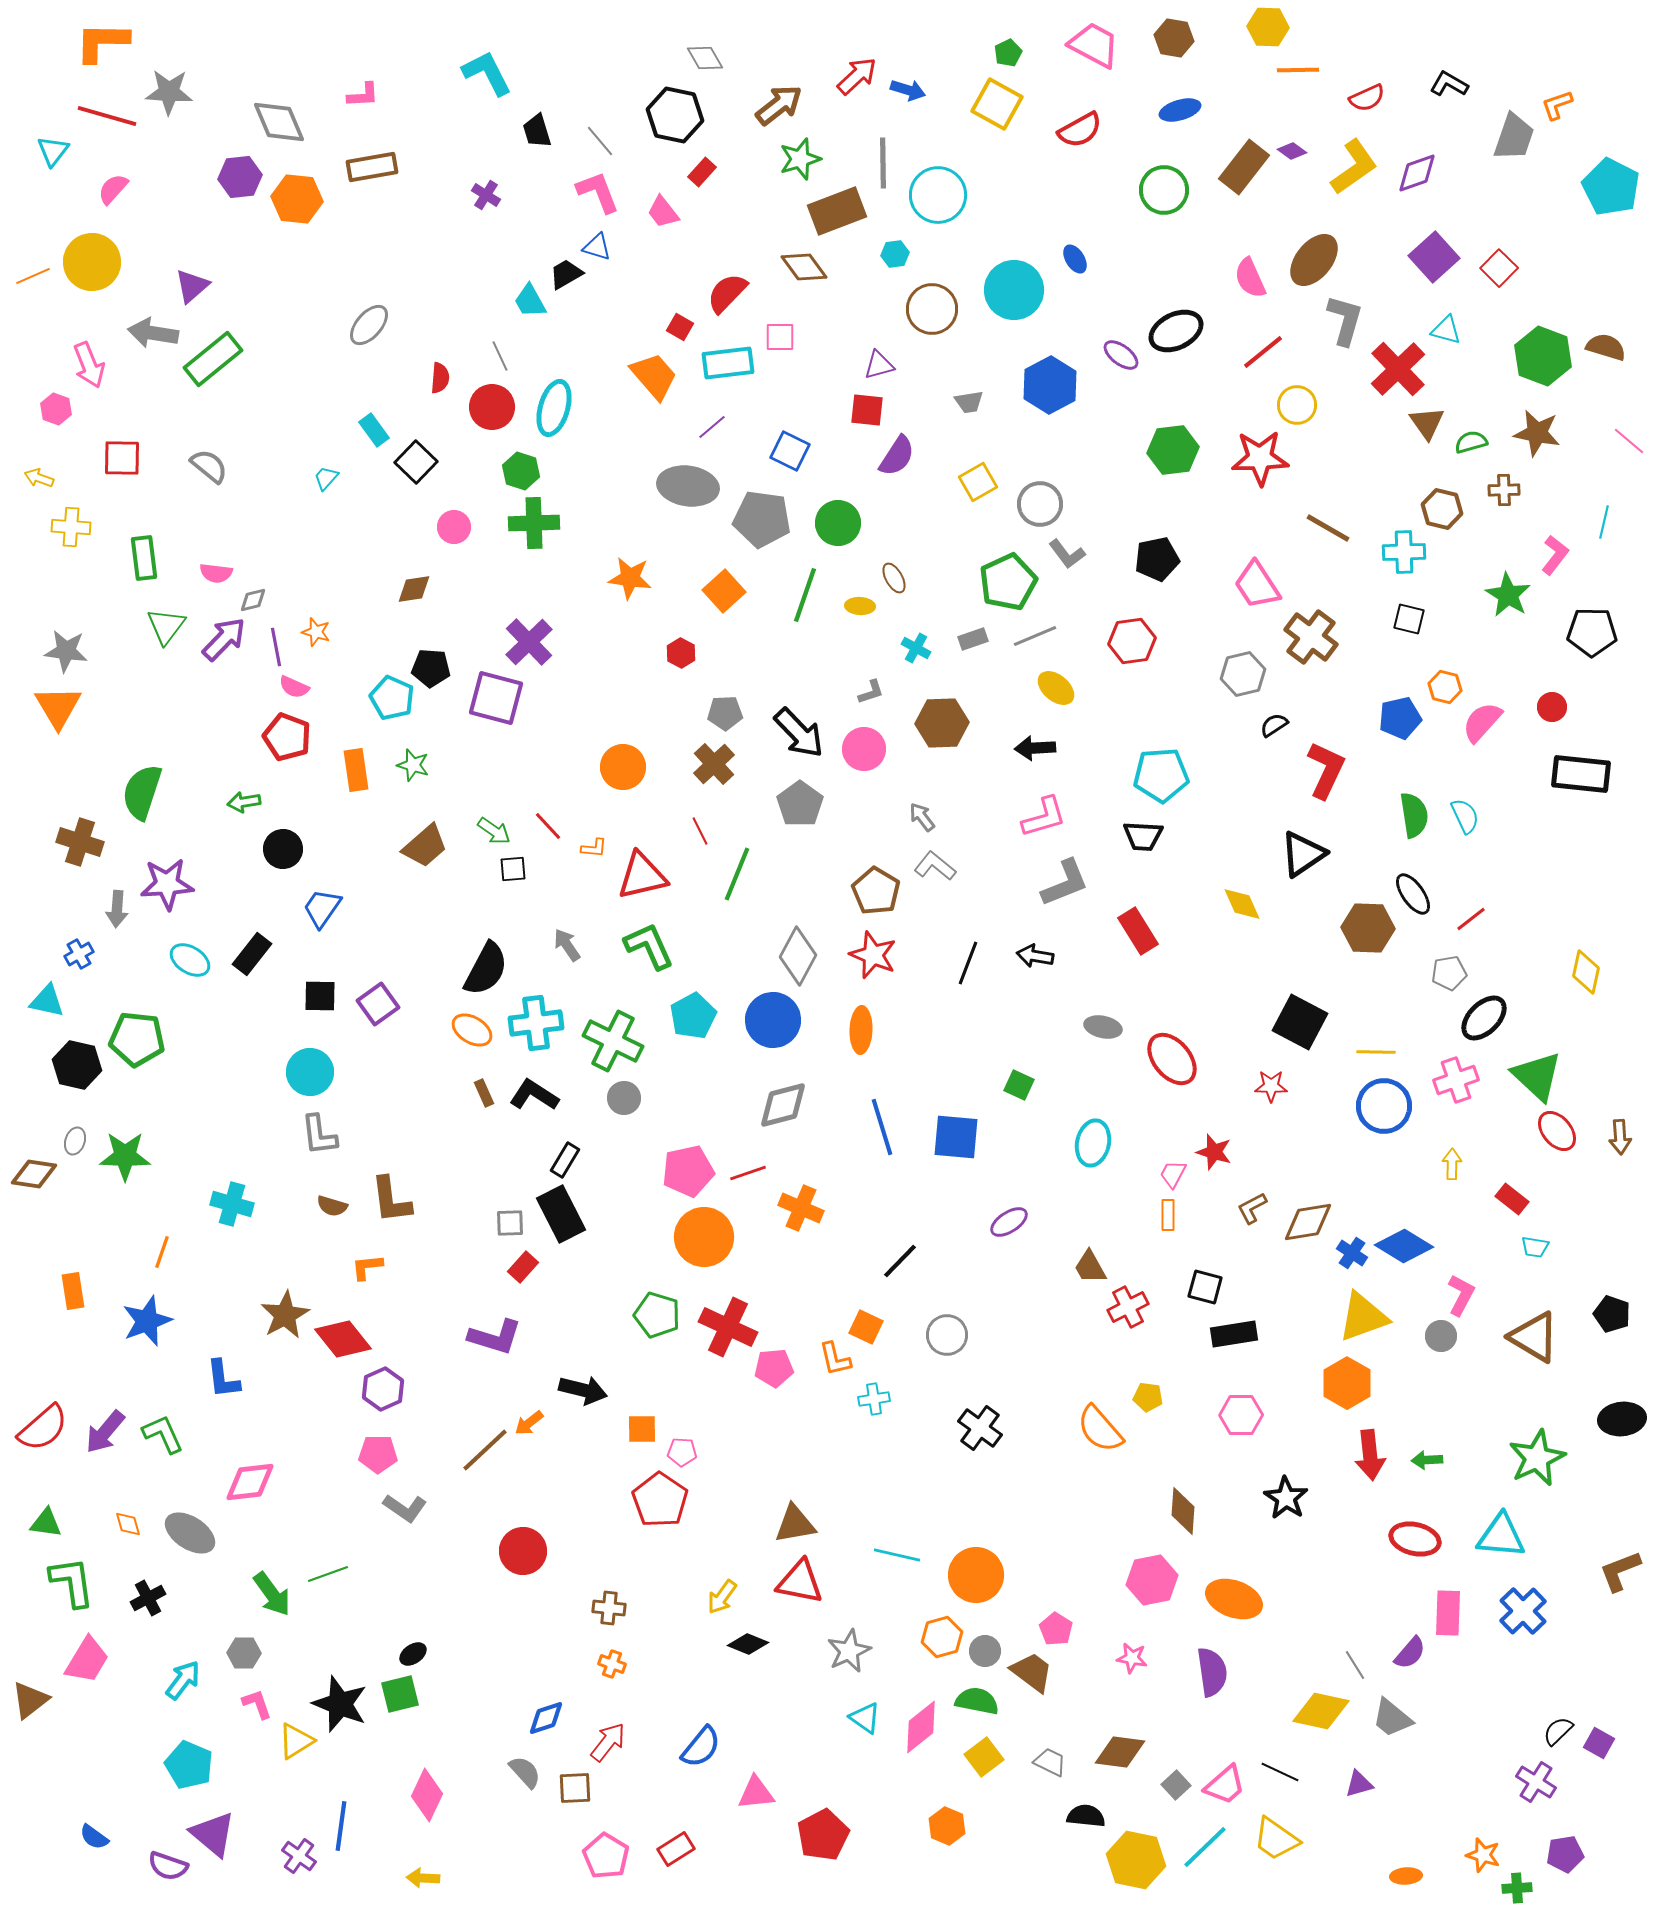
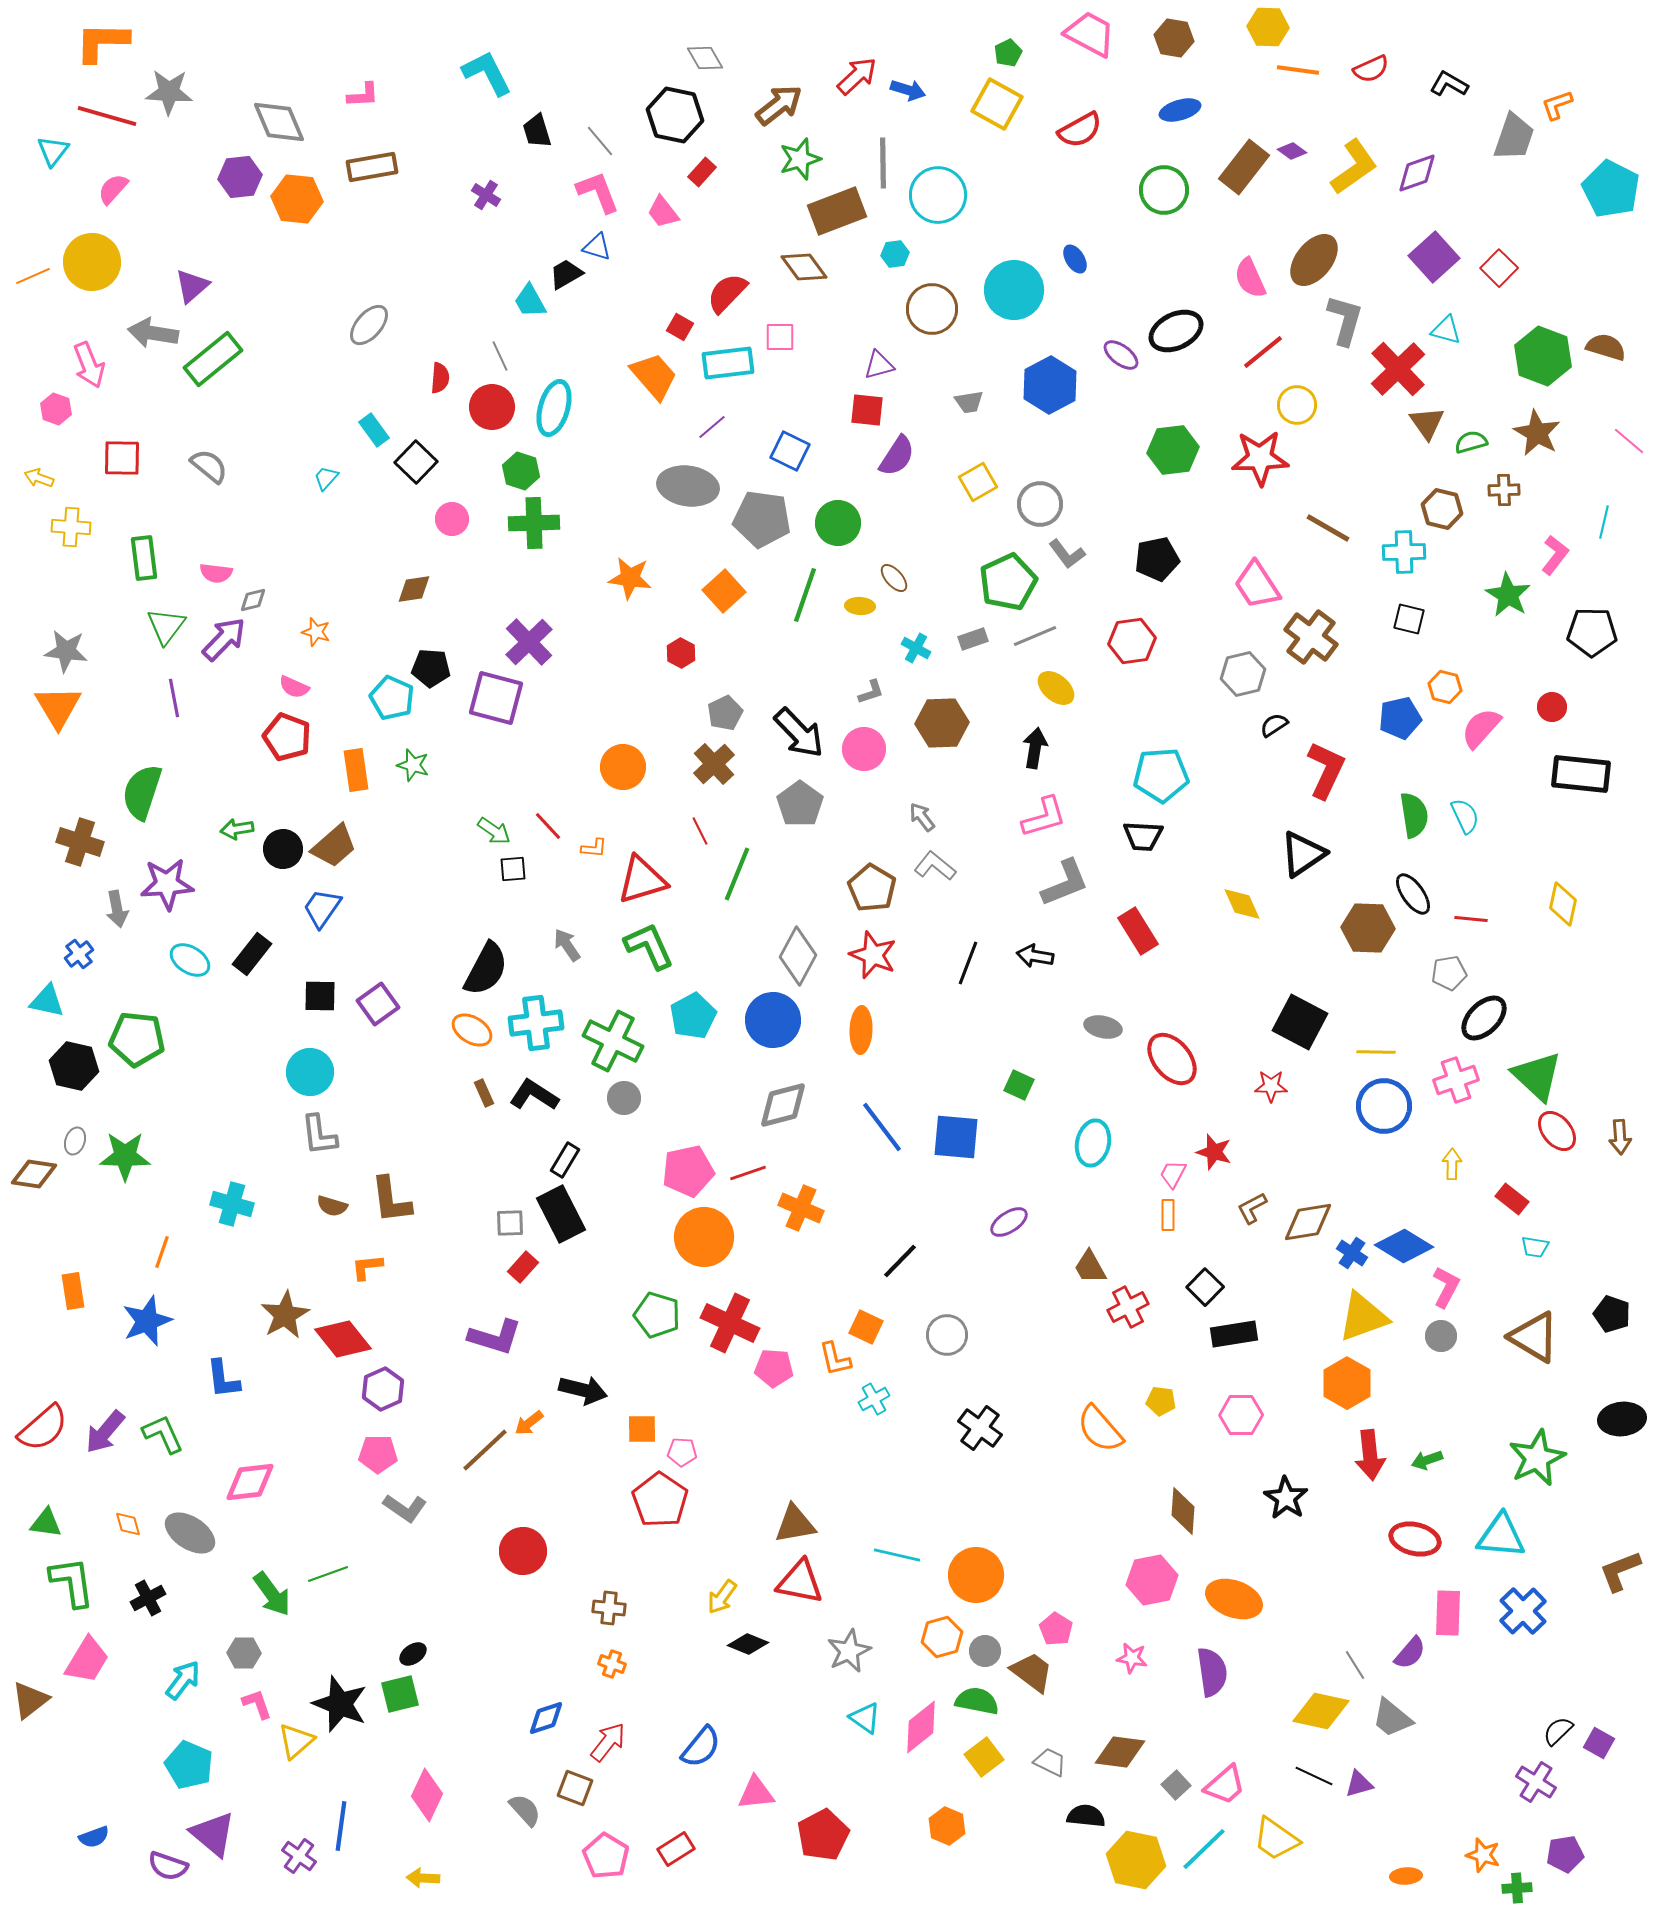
pink trapezoid at (1094, 45): moved 4 px left, 11 px up
orange line at (1298, 70): rotated 9 degrees clockwise
red semicircle at (1367, 98): moved 4 px right, 29 px up
cyan pentagon at (1611, 187): moved 2 px down
brown star at (1537, 433): rotated 18 degrees clockwise
pink circle at (454, 527): moved 2 px left, 8 px up
brown ellipse at (894, 578): rotated 12 degrees counterclockwise
purple line at (276, 647): moved 102 px left, 51 px down
gray pentagon at (725, 713): rotated 24 degrees counterclockwise
pink semicircle at (1482, 722): moved 1 px left, 6 px down
black arrow at (1035, 748): rotated 102 degrees clockwise
green arrow at (244, 802): moved 7 px left, 27 px down
brown trapezoid at (425, 846): moved 91 px left
red triangle at (642, 876): moved 4 px down; rotated 4 degrees counterclockwise
brown pentagon at (876, 891): moved 4 px left, 3 px up
gray arrow at (117, 909): rotated 15 degrees counterclockwise
red line at (1471, 919): rotated 44 degrees clockwise
blue cross at (79, 954): rotated 8 degrees counterclockwise
yellow diamond at (1586, 972): moved 23 px left, 68 px up
black hexagon at (77, 1065): moved 3 px left, 1 px down
blue line at (882, 1127): rotated 20 degrees counterclockwise
black square at (1205, 1287): rotated 30 degrees clockwise
pink L-shape at (1461, 1295): moved 15 px left, 8 px up
red cross at (728, 1327): moved 2 px right, 4 px up
pink pentagon at (774, 1368): rotated 9 degrees clockwise
yellow pentagon at (1148, 1397): moved 13 px right, 4 px down
cyan cross at (874, 1399): rotated 20 degrees counterclockwise
green arrow at (1427, 1460): rotated 16 degrees counterclockwise
yellow triangle at (296, 1741): rotated 9 degrees counterclockwise
gray semicircle at (525, 1772): moved 38 px down
black line at (1280, 1772): moved 34 px right, 4 px down
brown square at (575, 1788): rotated 24 degrees clockwise
blue semicircle at (94, 1837): rotated 56 degrees counterclockwise
cyan line at (1205, 1847): moved 1 px left, 2 px down
